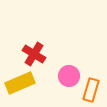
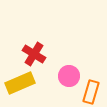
orange rectangle: moved 2 px down
